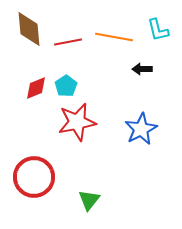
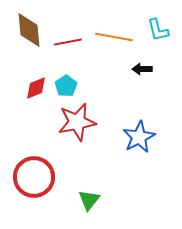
brown diamond: moved 1 px down
blue star: moved 2 px left, 8 px down
